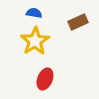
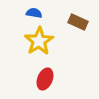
brown rectangle: rotated 48 degrees clockwise
yellow star: moved 4 px right
